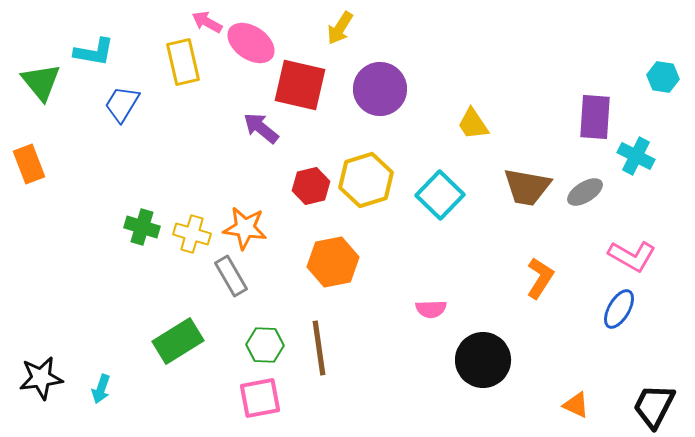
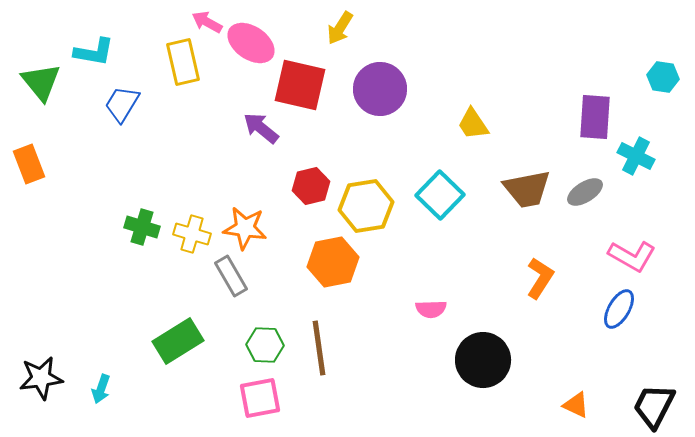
yellow hexagon: moved 26 px down; rotated 8 degrees clockwise
brown trapezoid: moved 2 px down; rotated 21 degrees counterclockwise
